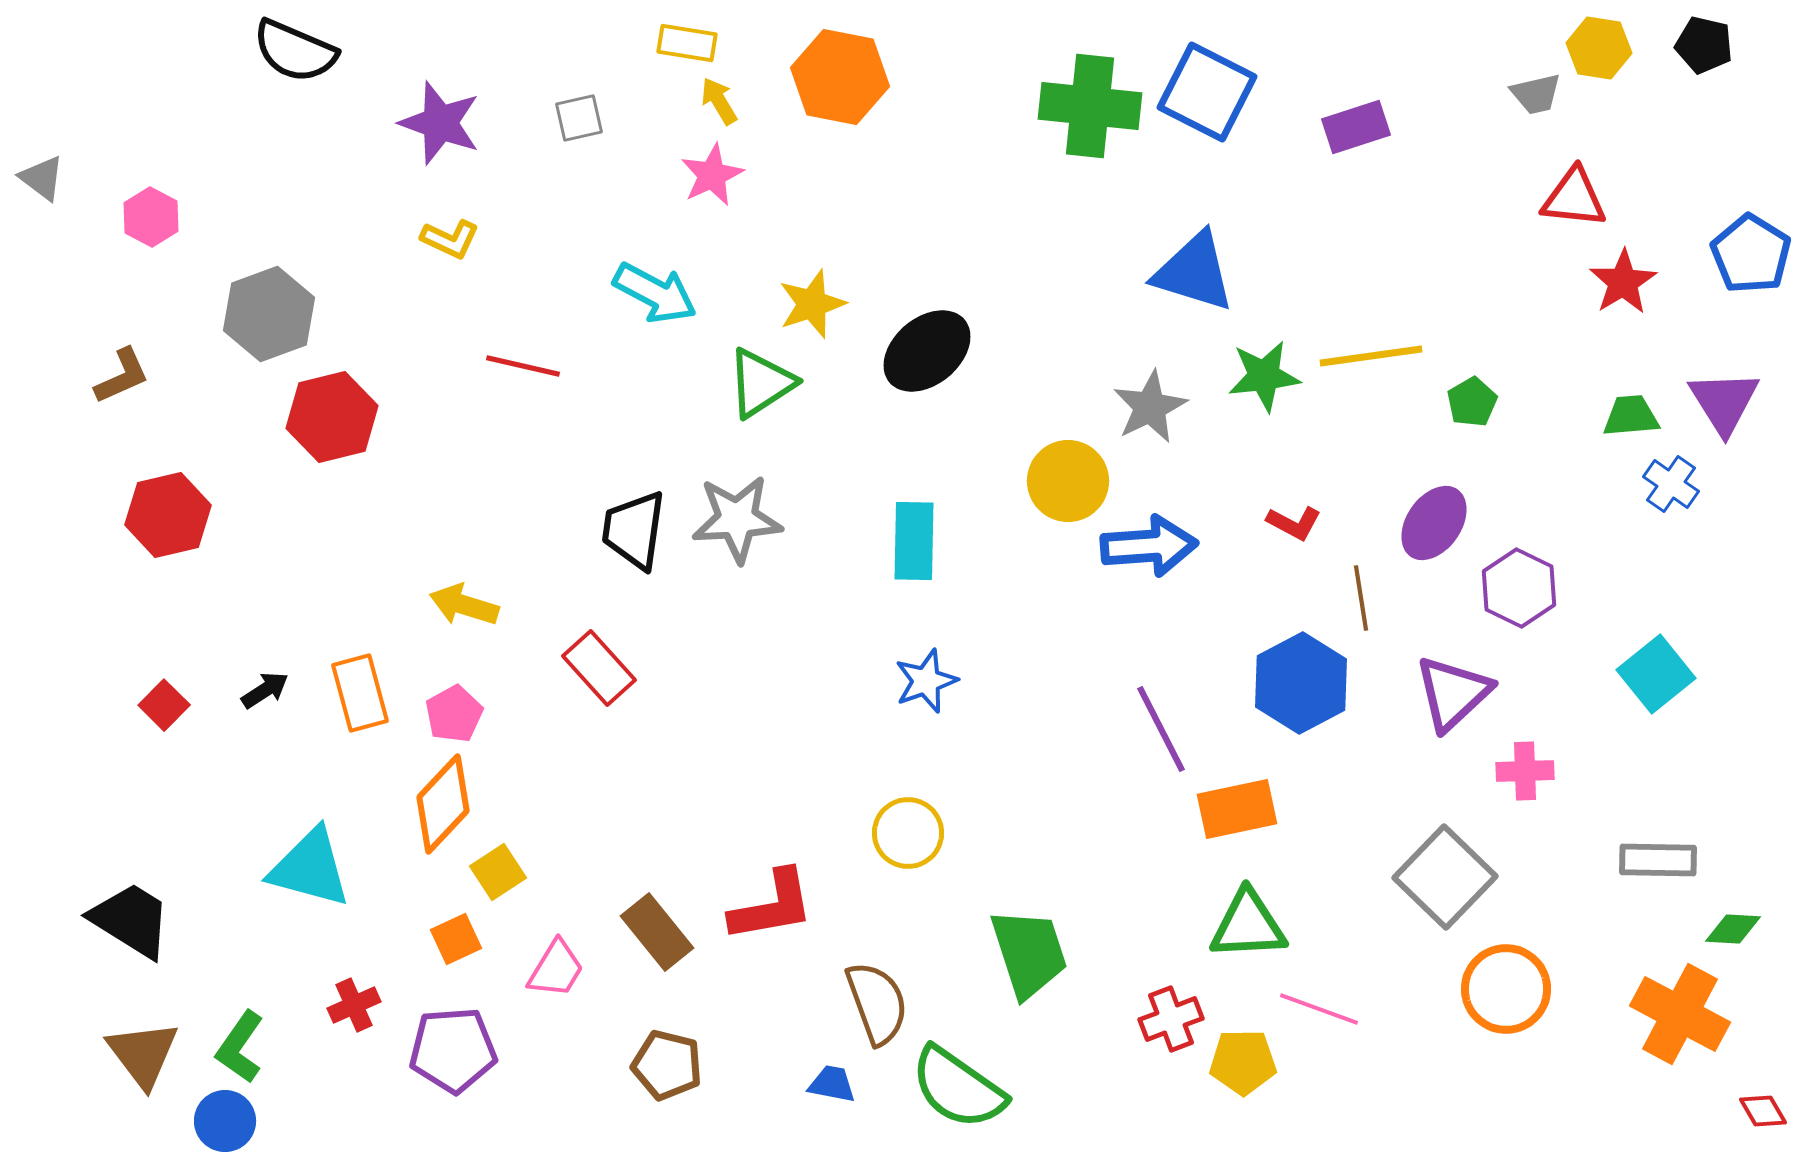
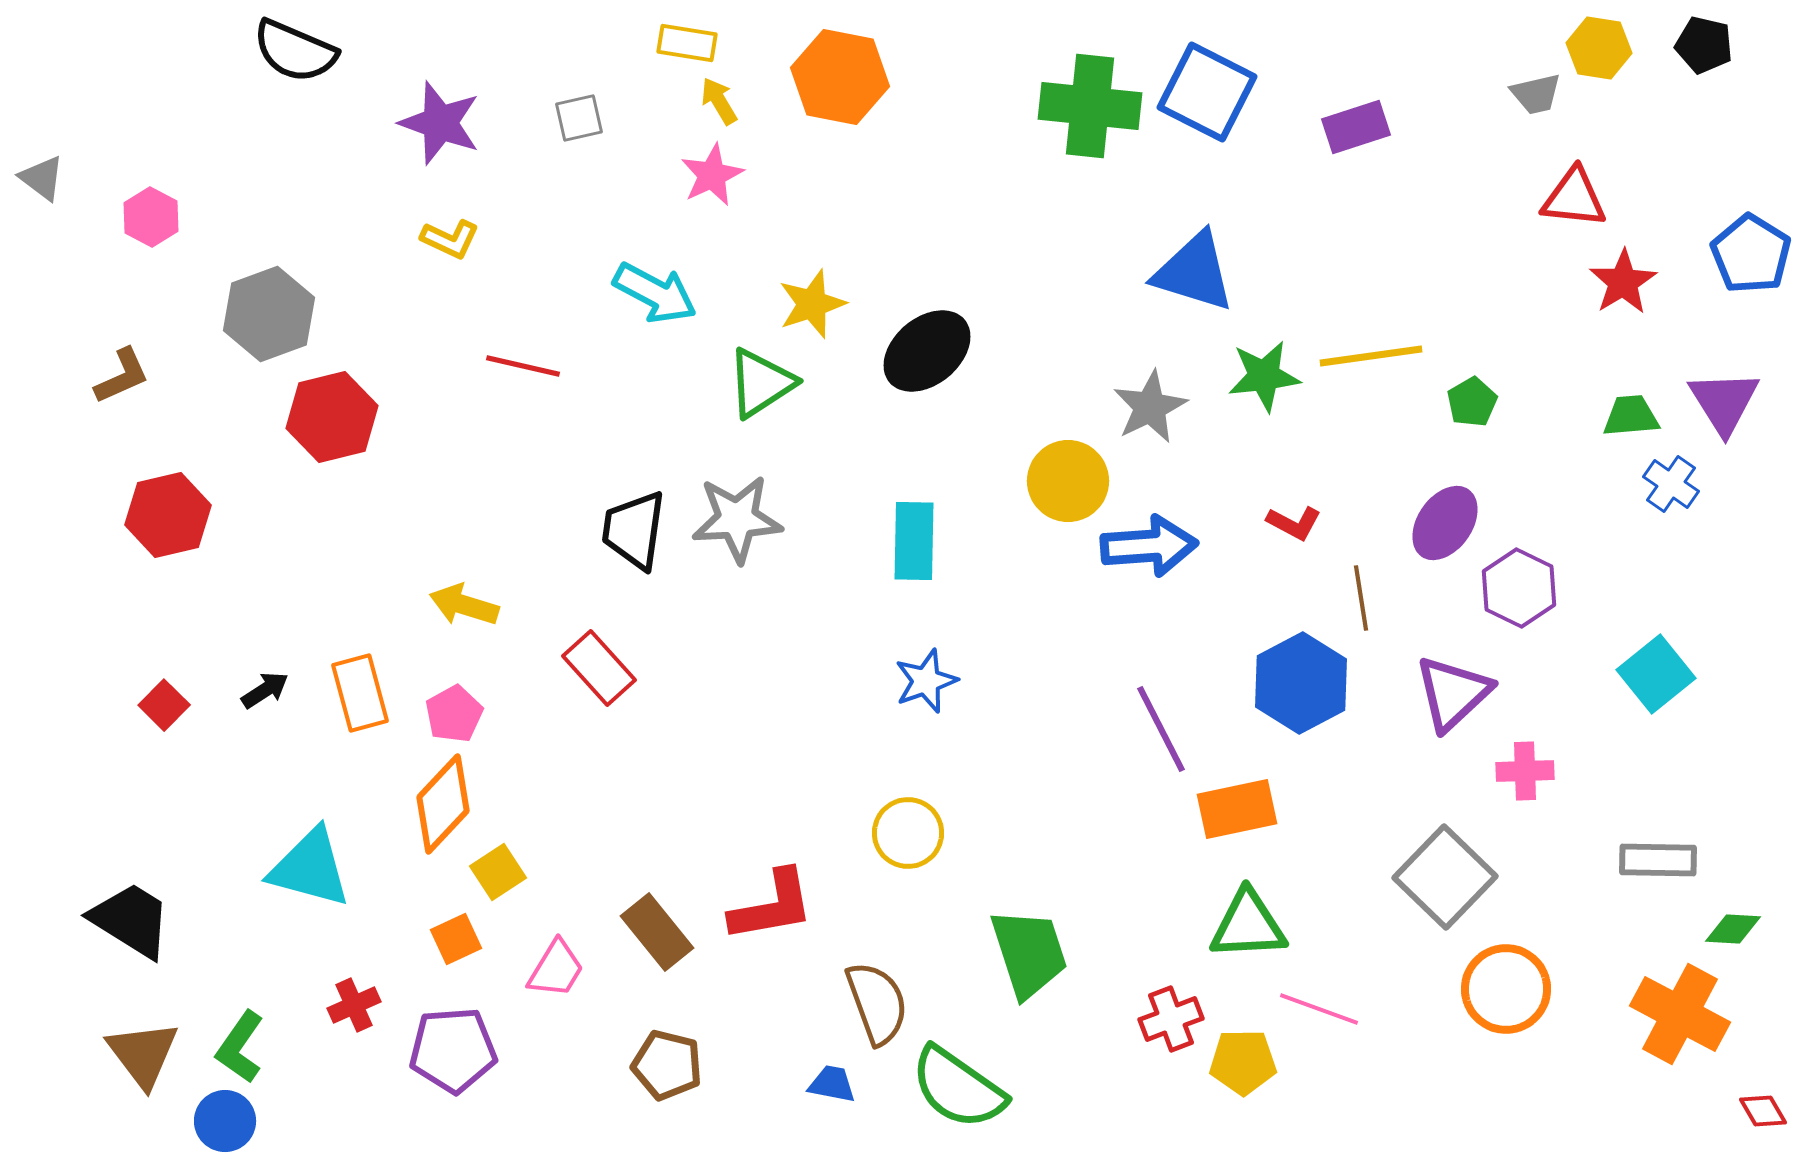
purple ellipse at (1434, 523): moved 11 px right
